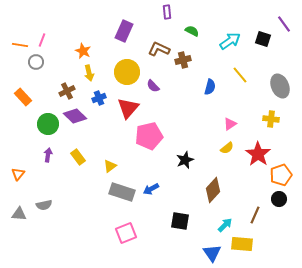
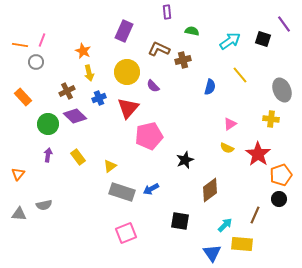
green semicircle at (192, 31): rotated 16 degrees counterclockwise
gray ellipse at (280, 86): moved 2 px right, 4 px down
yellow semicircle at (227, 148): rotated 64 degrees clockwise
brown diamond at (213, 190): moved 3 px left; rotated 10 degrees clockwise
